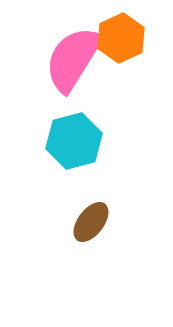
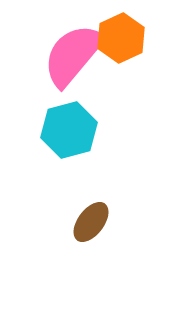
pink semicircle: moved 4 px up; rotated 8 degrees clockwise
cyan hexagon: moved 5 px left, 11 px up
